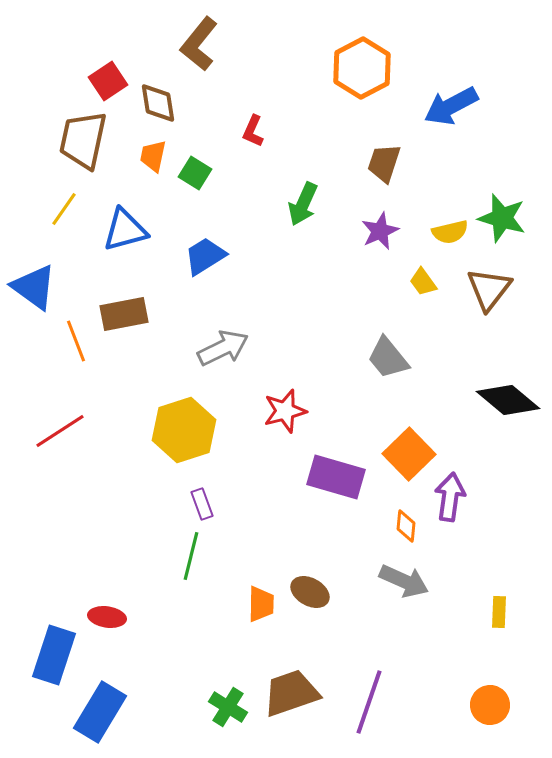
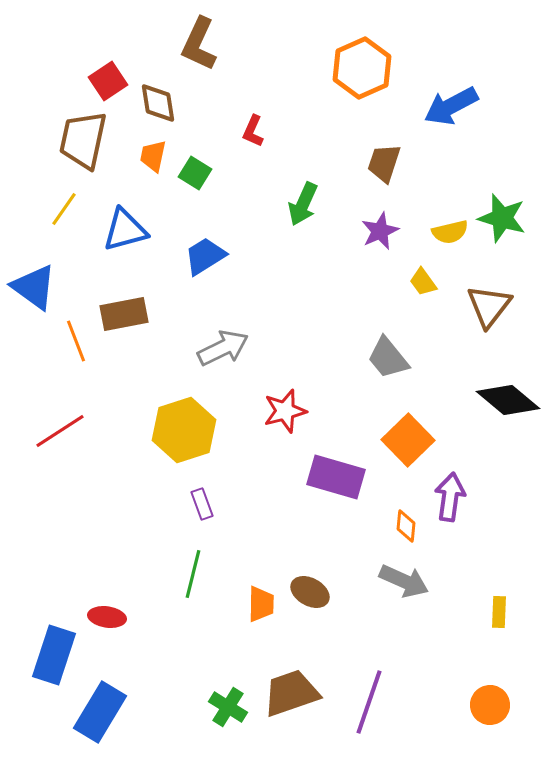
brown L-shape at (199, 44): rotated 14 degrees counterclockwise
orange hexagon at (362, 68): rotated 4 degrees clockwise
brown triangle at (489, 289): moved 17 px down
orange square at (409, 454): moved 1 px left, 14 px up
green line at (191, 556): moved 2 px right, 18 px down
